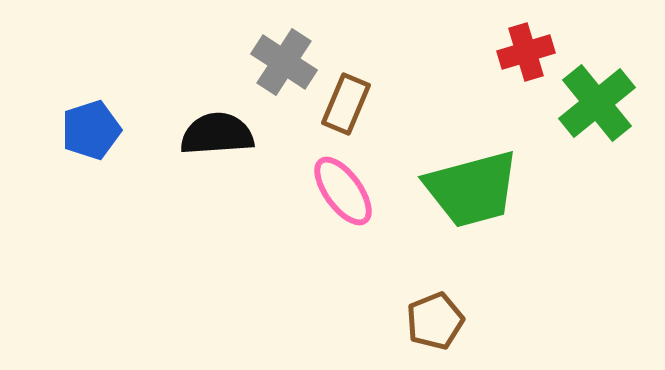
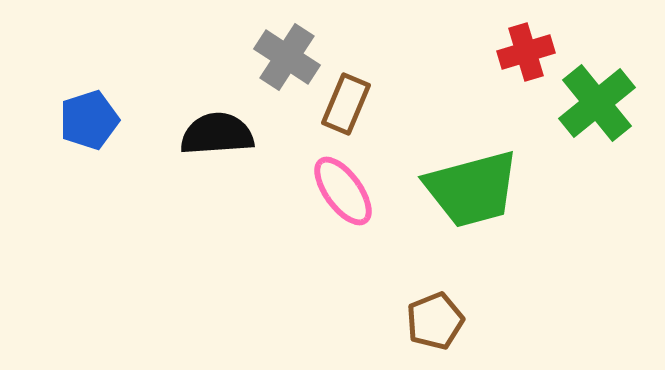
gray cross: moved 3 px right, 5 px up
blue pentagon: moved 2 px left, 10 px up
